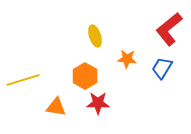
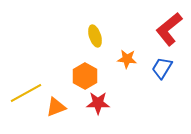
yellow line: moved 3 px right, 13 px down; rotated 12 degrees counterclockwise
orange triangle: rotated 30 degrees counterclockwise
